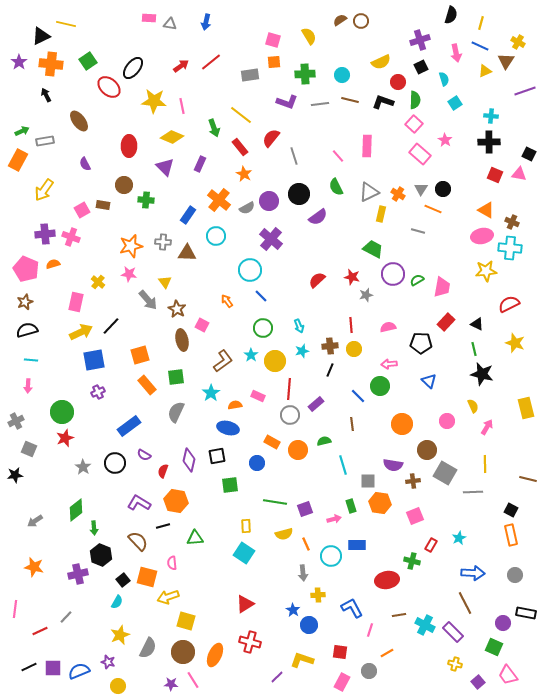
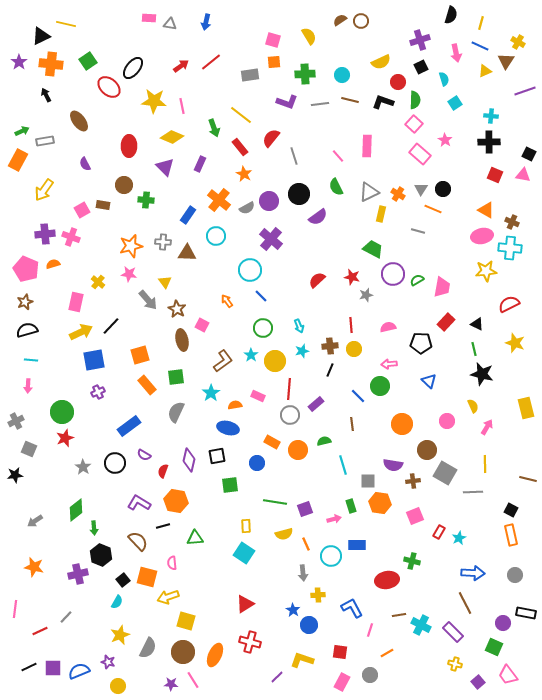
pink triangle at (519, 174): moved 4 px right, 1 px down
red rectangle at (431, 545): moved 8 px right, 13 px up
cyan cross at (425, 625): moved 4 px left
gray circle at (369, 671): moved 1 px right, 4 px down
